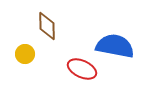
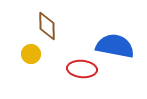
yellow circle: moved 6 px right
red ellipse: rotated 20 degrees counterclockwise
